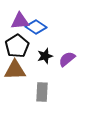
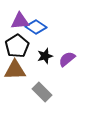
gray rectangle: rotated 48 degrees counterclockwise
